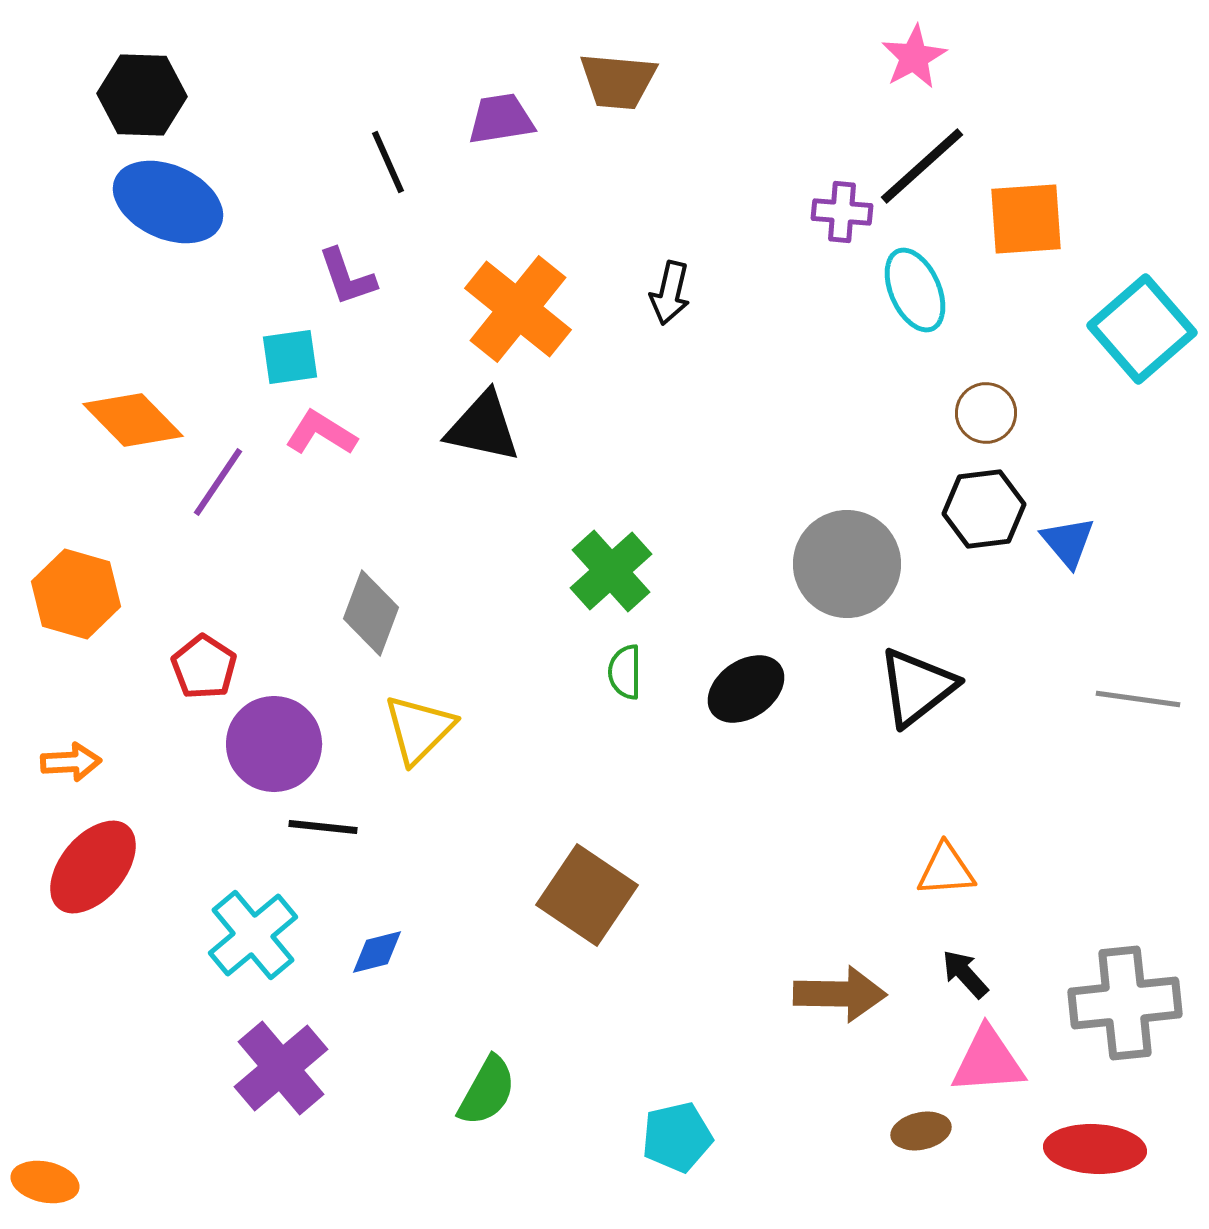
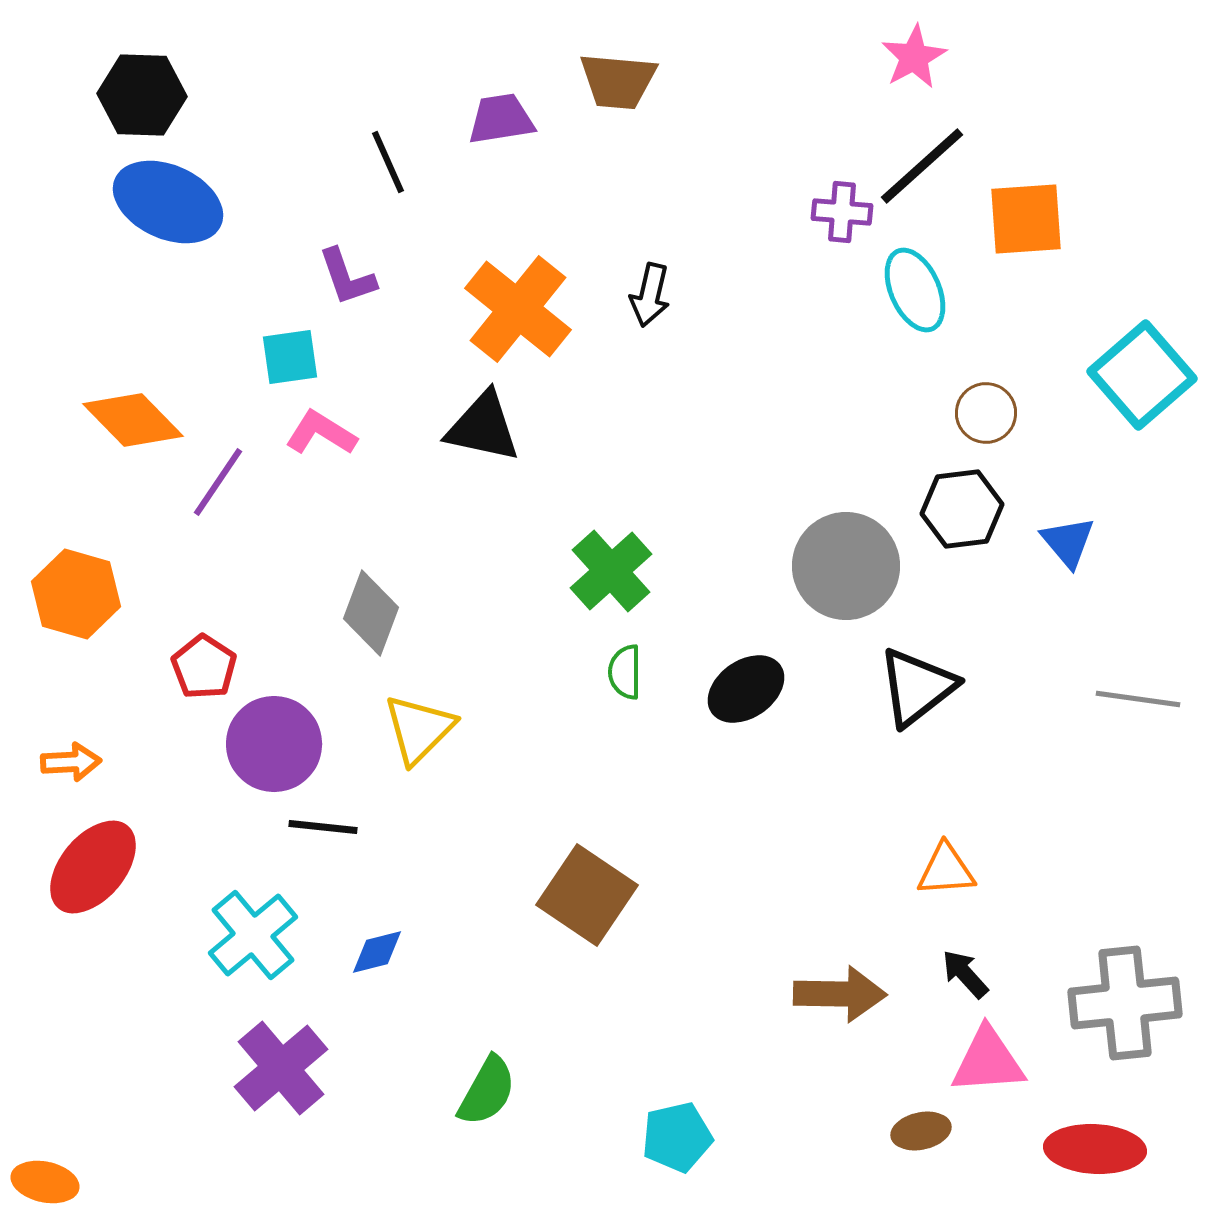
black arrow at (670, 293): moved 20 px left, 2 px down
cyan square at (1142, 329): moved 46 px down
black hexagon at (984, 509): moved 22 px left
gray circle at (847, 564): moved 1 px left, 2 px down
